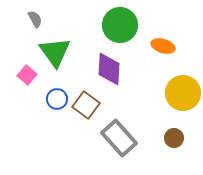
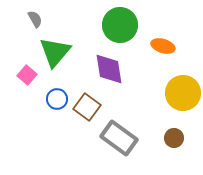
green triangle: rotated 16 degrees clockwise
purple diamond: rotated 12 degrees counterclockwise
brown square: moved 1 px right, 2 px down
gray rectangle: rotated 12 degrees counterclockwise
